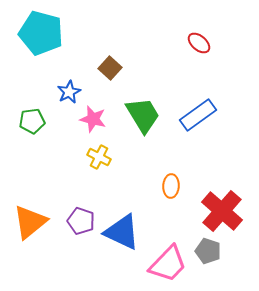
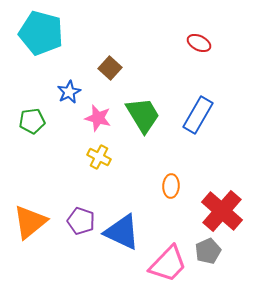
red ellipse: rotated 15 degrees counterclockwise
blue rectangle: rotated 24 degrees counterclockwise
pink star: moved 5 px right, 1 px up
gray pentagon: rotated 30 degrees clockwise
